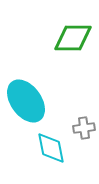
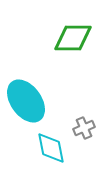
gray cross: rotated 15 degrees counterclockwise
